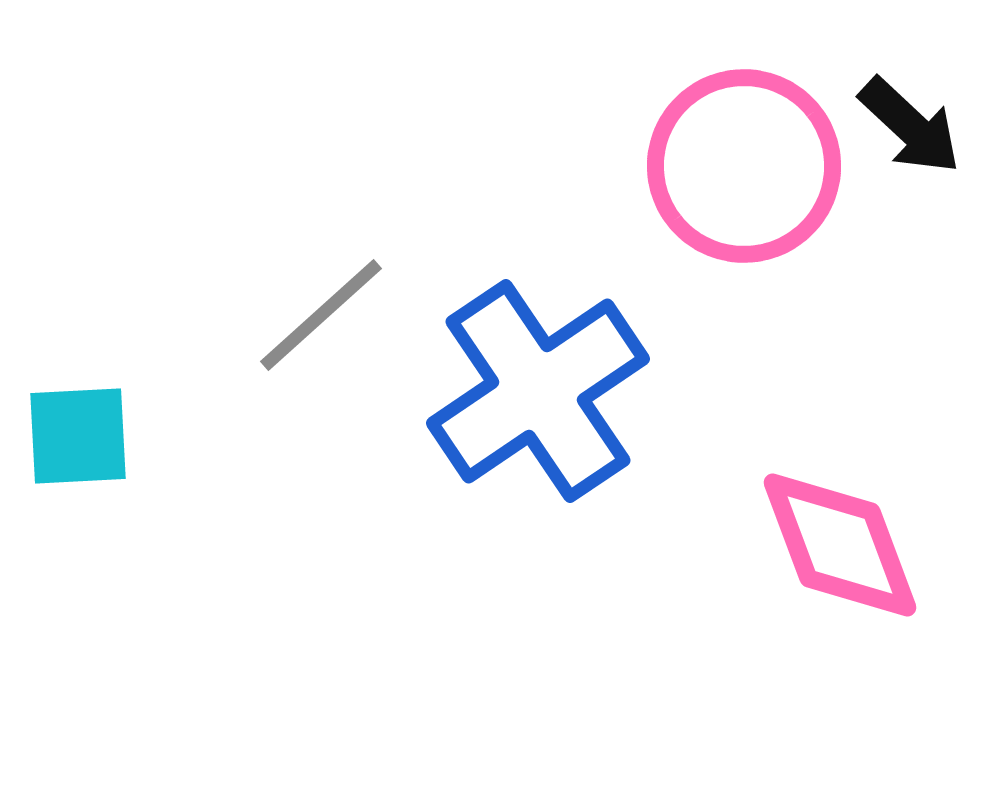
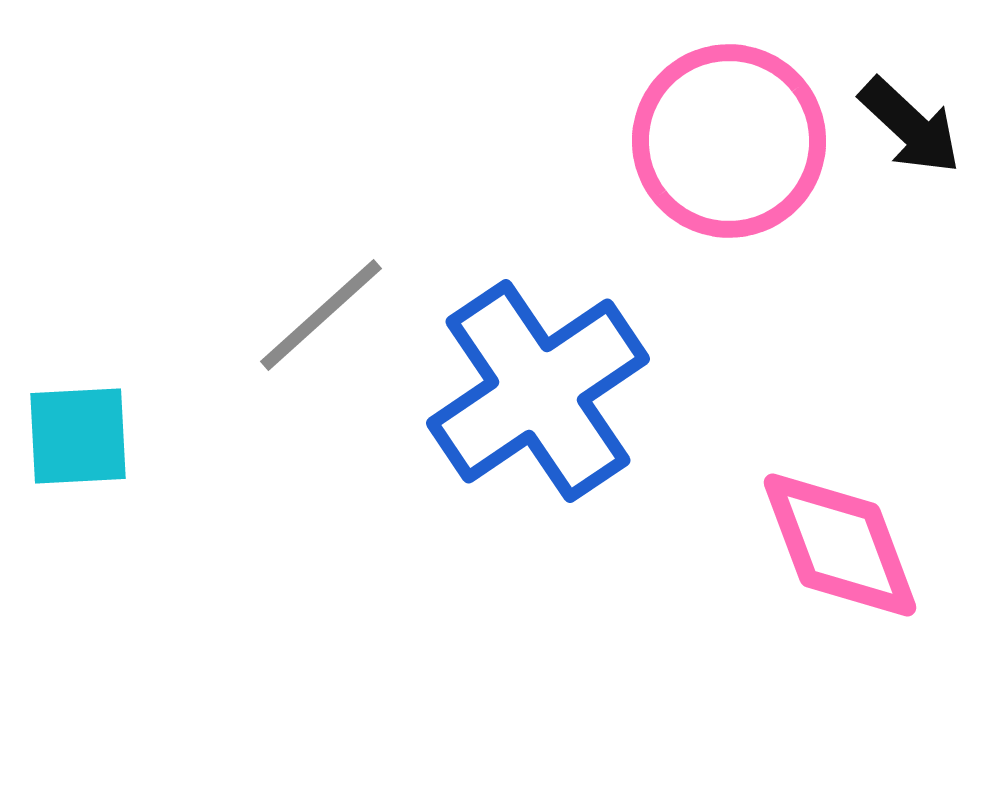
pink circle: moved 15 px left, 25 px up
